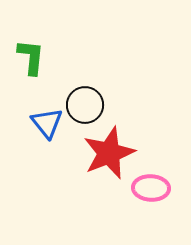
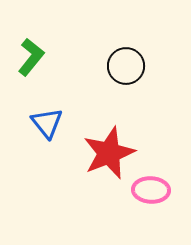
green L-shape: rotated 33 degrees clockwise
black circle: moved 41 px right, 39 px up
pink ellipse: moved 2 px down
